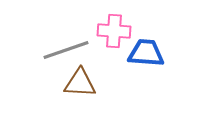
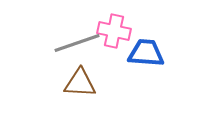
pink cross: rotated 8 degrees clockwise
gray line: moved 11 px right, 7 px up
